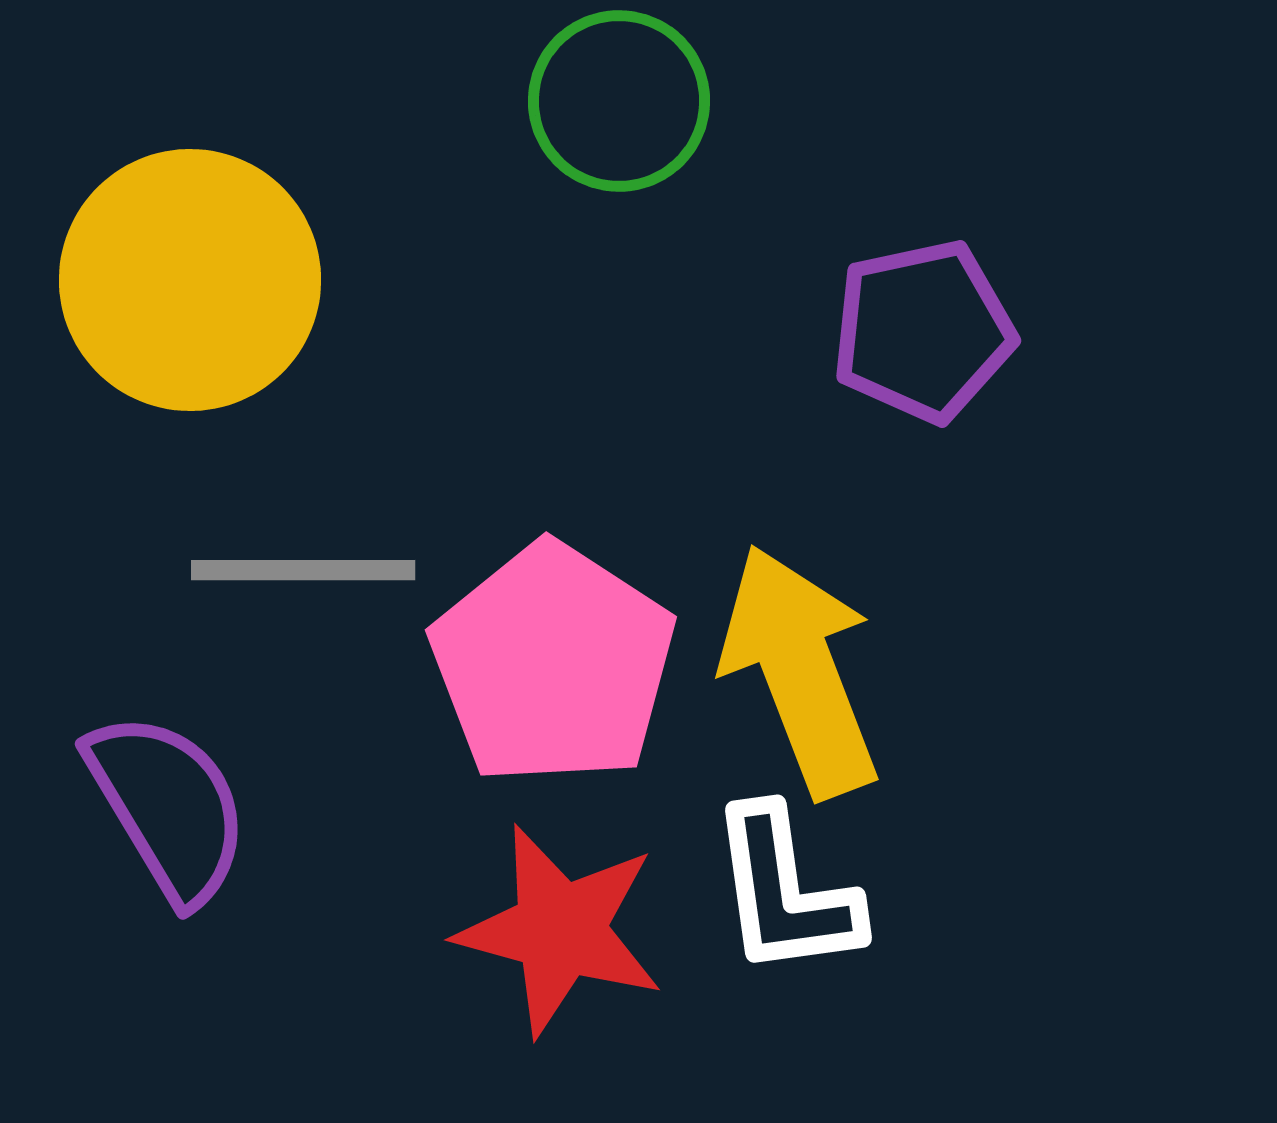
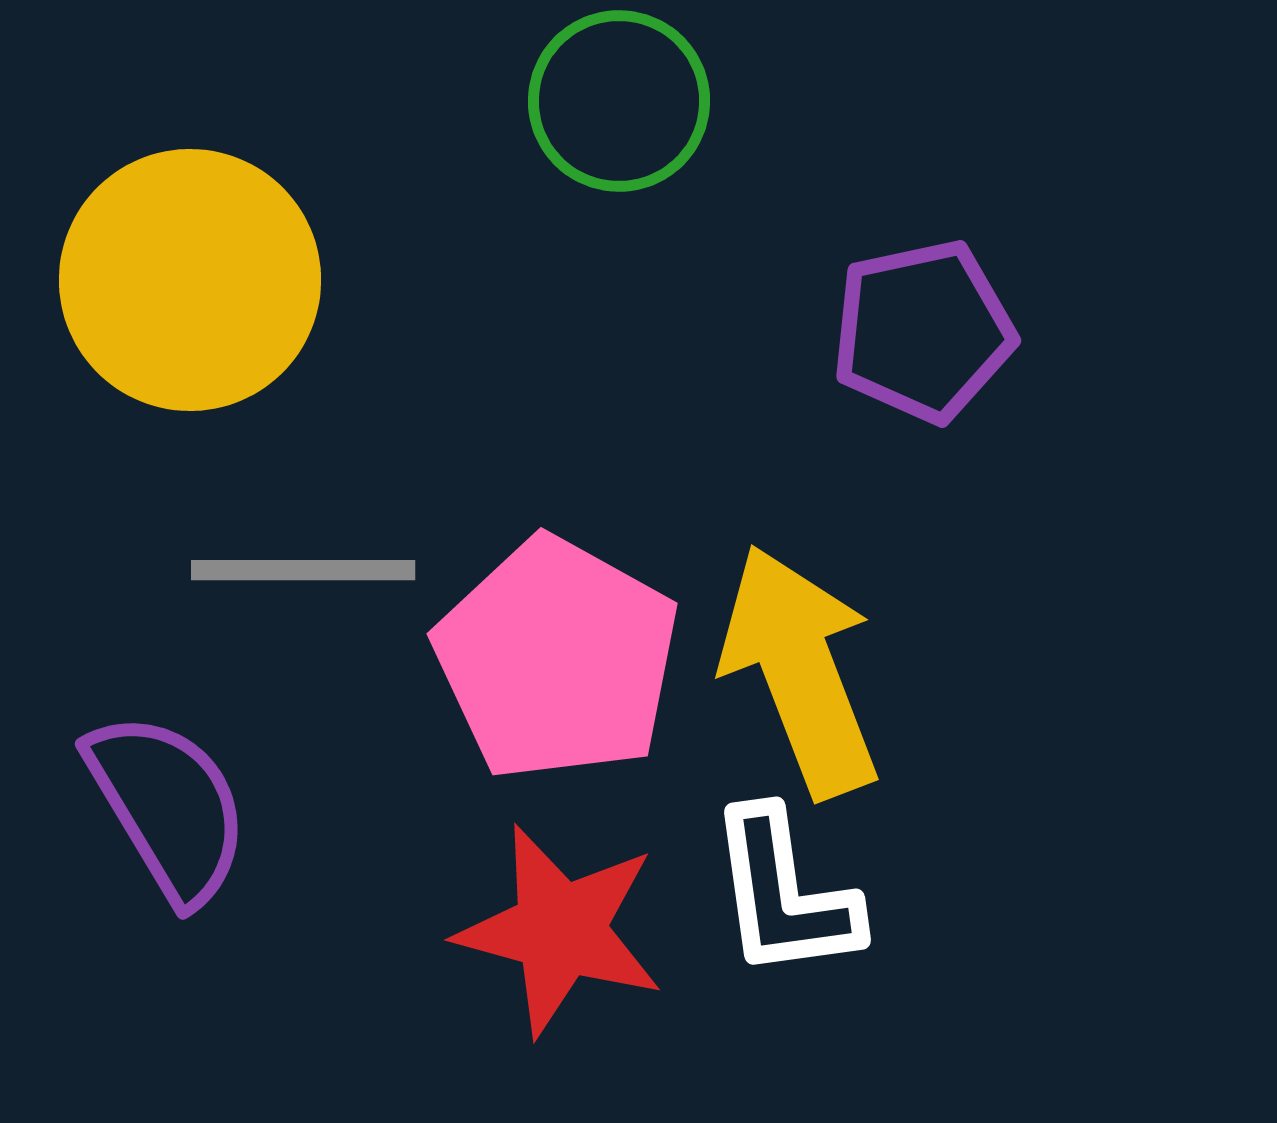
pink pentagon: moved 4 px right, 5 px up; rotated 4 degrees counterclockwise
white L-shape: moved 1 px left, 2 px down
